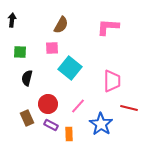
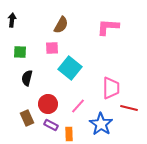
pink trapezoid: moved 1 px left, 7 px down
